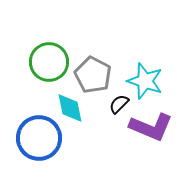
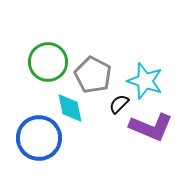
green circle: moved 1 px left
